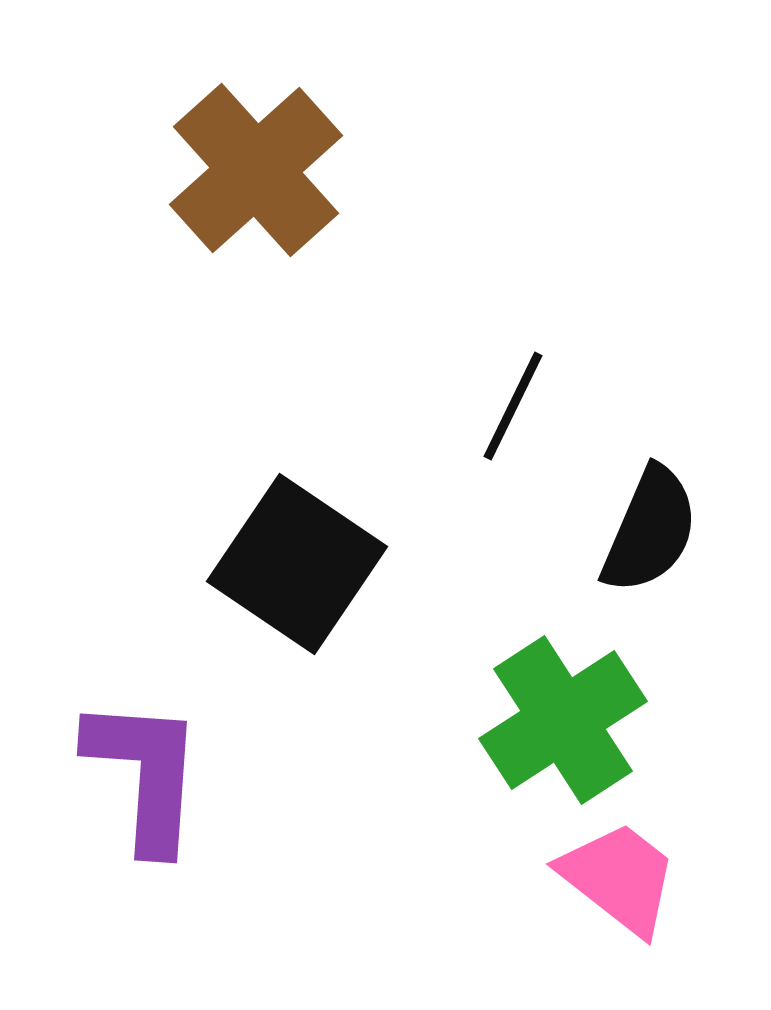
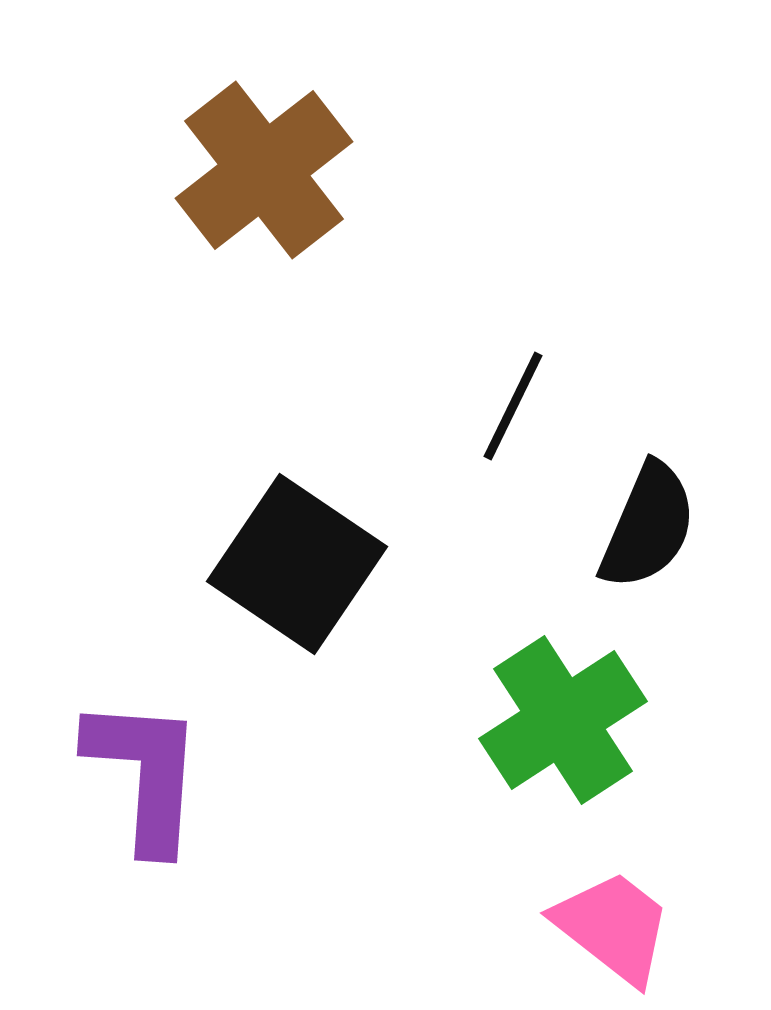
brown cross: moved 8 px right; rotated 4 degrees clockwise
black semicircle: moved 2 px left, 4 px up
pink trapezoid: moved 6 px left, 49 px down
